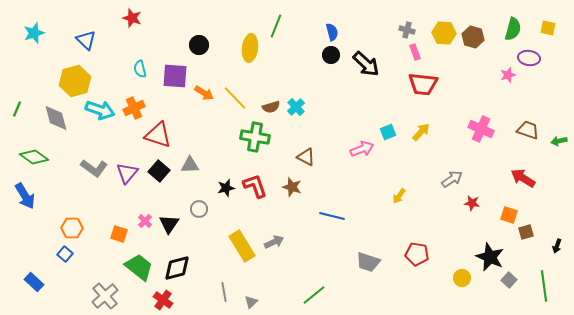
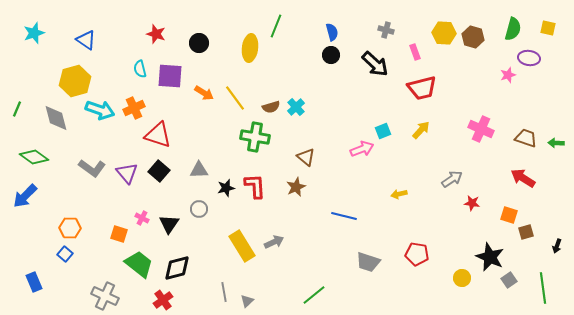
red star at (132, 18): moved 24 px right, 16 px down
gray cross at (407, 30): moved 21 px left
blue triangle at (86, 40): rotated 10 degrees counterclockwise
black circle at (199, 45): moved 2 px up
black arrow at (366, 64): moved 9 px right
purple square at (175, 76): moved 5 px left
red trapezoid at (423, 84): moved 1 px left, 4 px down; rotated 20 degrees counterclockwise
yellow line at (235, 98): rotated 8 degrees clockwise
brown trapezoid at (528, 130): moved 2 px left, 8 px down
cyan square at (388, 132): moved 5 px left, 1 px up
yellow arrow at (421, 132): moved 2 px up
green arrow at (559, 141): moved 3 px left, 2 px down; rotated 14 degrees clockwise
brown triangle at (306, 157): rotated 12 degrees clockwise
gray triangle at (190, 165): moved 9 px right, 5 px down
gray L-shape at (94, 168): moved 2 px left
purple triangle at (127, 173): rotated 20 degrees counterclockwise
red L-shape at (255, 186): rotated 16 degrees clockwise
brown star at (292, 187): moved 4 px right; rotated 30 degrees clockwise
blue arrow at (25, 196): rotated 76 degrees clockwise
yellow arrow at (399, 196): moved 2 px up; rotated 42 degrees clockwise
blue line at (332, 216): moved 12 px right
pink cross at (145, 221): moved 3 px left, 3 px up; rotated 16 degrees counterclockwise
orange hexagon at (72, 228): moved 2 px left
green trapezoid at (139, 267): moved 3 px up
gray square at (509, 280): rotated 14 degrees clockwise
blue rectangle at (34, 282): rotated 24 degrees clockwise
green line at (544, 286): moved 1 px left, 2 px down
gray cross at (105, 296): rotated 24 degrees counterclockwise
red cross at (163, 300): rotated 18 degrees clockwise
gray triangle at (251, 302): moved 4 px left, 1 px up
